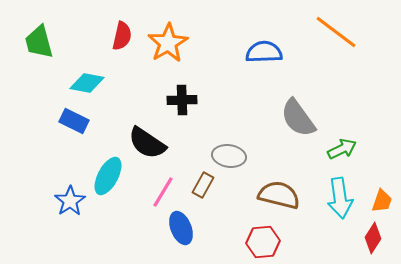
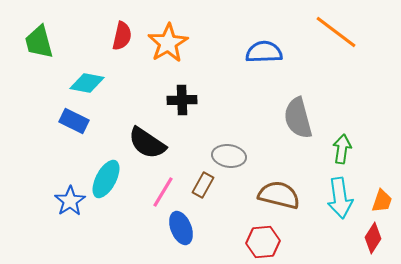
gray semicircle: rotated 21 degrees clockwise
green arrow: rotated 56 degrees counterclockwise
cyan ellipse: moved 2 px left, 3 px down
